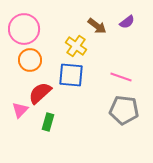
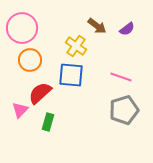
purple semicircle: moved 7 px down
pink circle: moved 2 px left, 1 px up
gray pentagon: rotated 24 degrees counterclockwise
